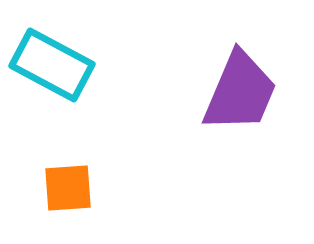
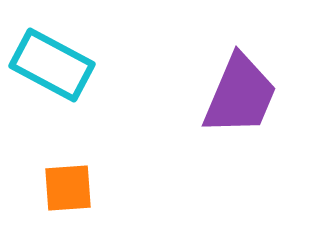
purple trapezoid: moved 3 px down
